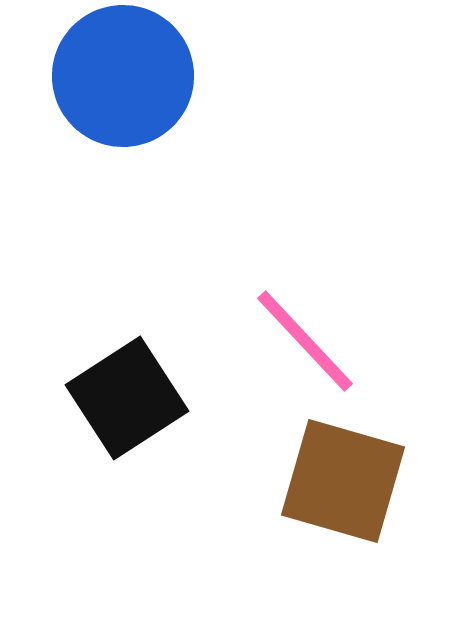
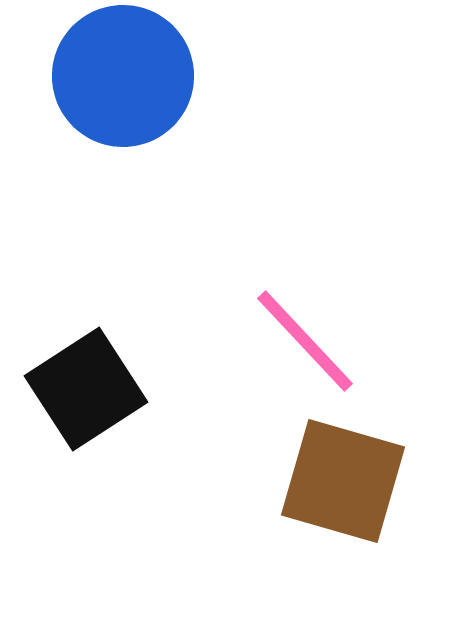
black square: moved 41 px left, 9 px up
